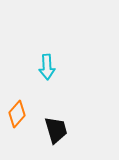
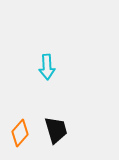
orange diamond: moved 3 px right, 19 px down
